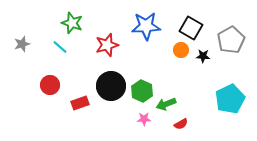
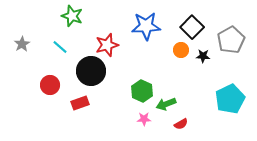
green star: moved 7 px up
black square: moved 1 px right, 1 px up; rotated 15 degrees clockwise
gray star: rotated 14 degrees counterclockwise
black circle: moved 20 px left, 15 px up
